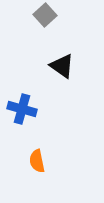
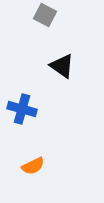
gray square: rotated 20 degrees counterclockwise
orange semicircle: moved 4 px left, 5 px down; rotated 105 degrees counterclockwise
